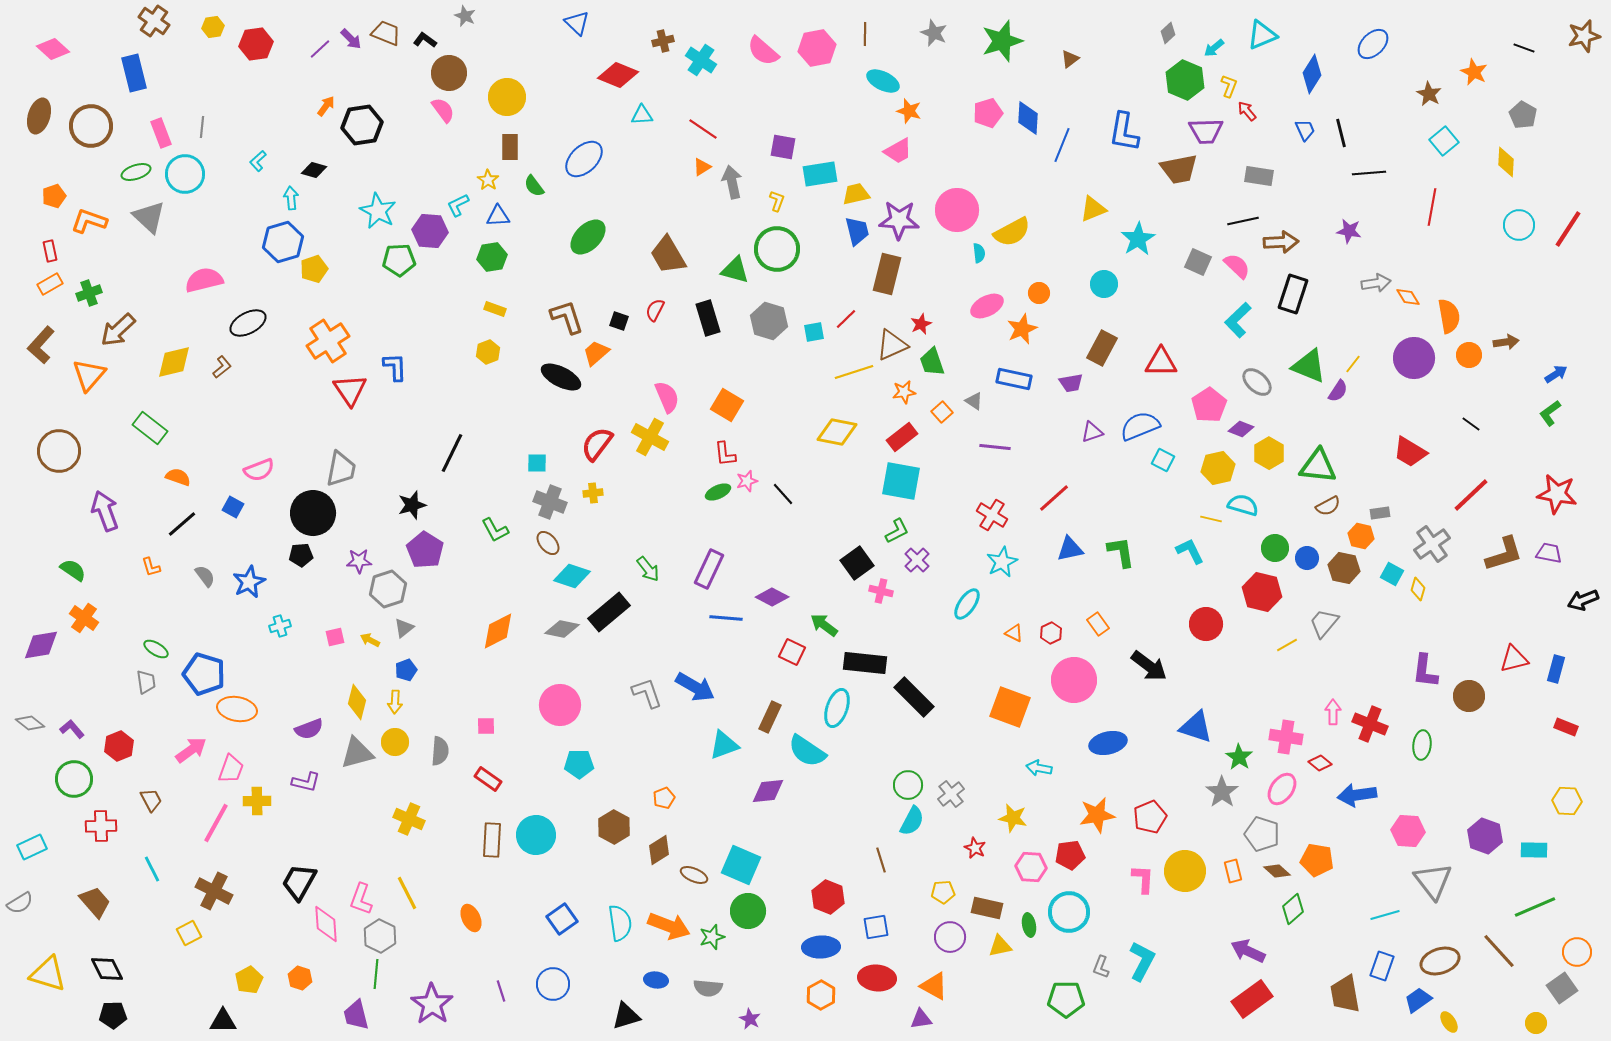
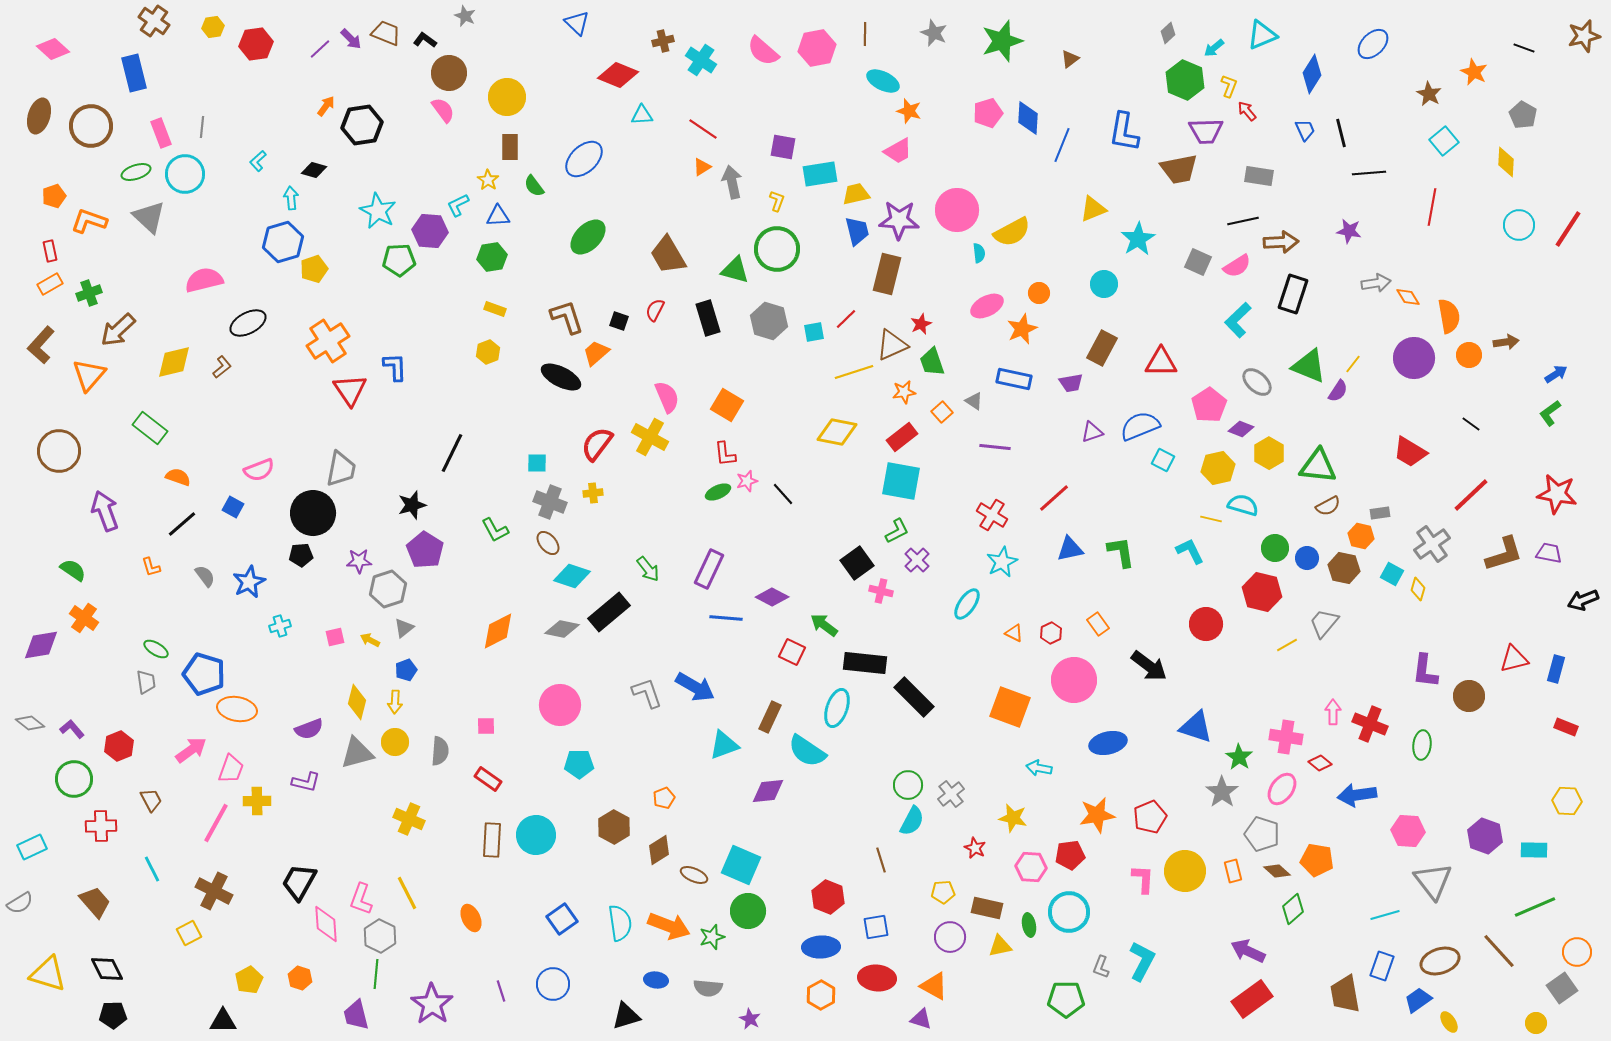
pink semicircle at (1237, 266): rotated 104 degrees clockwise
purple triangle at (921, 1019): rotated 25 degrees clockwise
